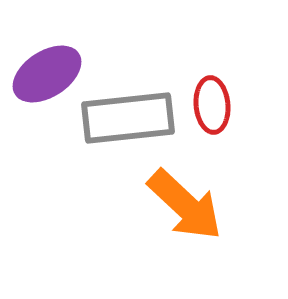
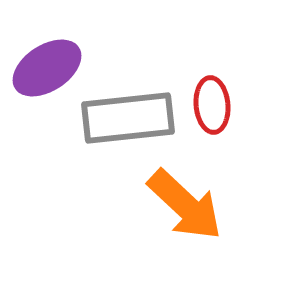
purple ellipse: moved 6 px up
